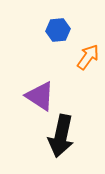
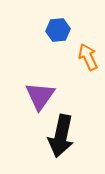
orange arrow: rotated 60 degrees counterclockwise
purple triangle: rotated 32 degrees clockwise
